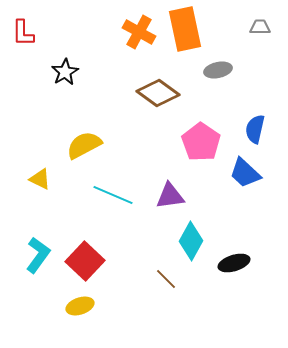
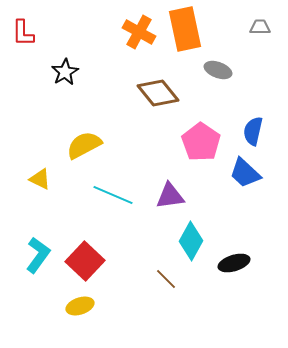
gray ellipse: rotated 32 degrees clockwise
brown diamond: rotated 15 degrees clockwise
blue semicircle: moved 2 px left, 2 px down
